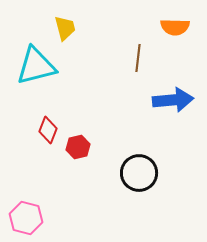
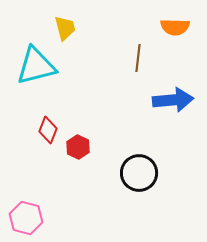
red hexagon: rotated 20 degrees counterclockwise
